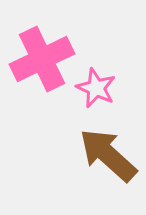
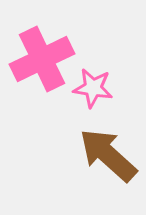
pink star: moved 3 px left; rotated 15 degrees counterclockwise
